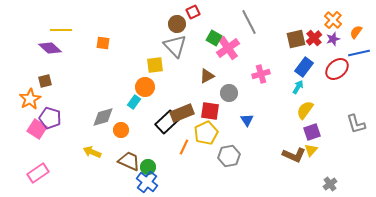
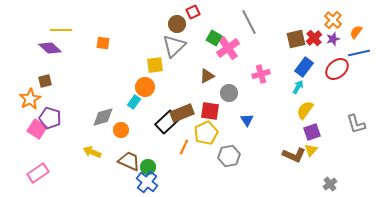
gray triangle at (175, 46): moved 1 px left; rotated 30 degrees clockwise
